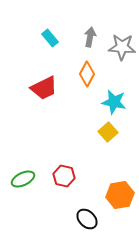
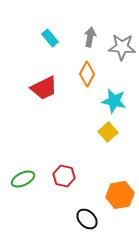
cyan star: moved 1 px up
